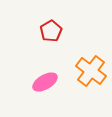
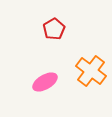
red pentagon: moved 3 px right, 2 px up
